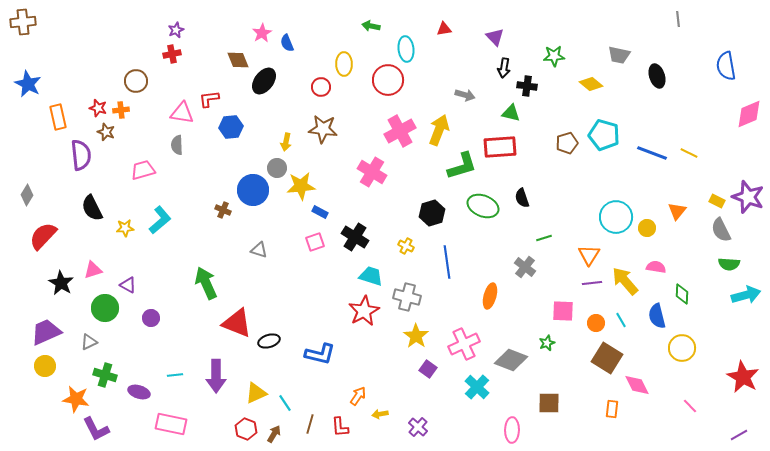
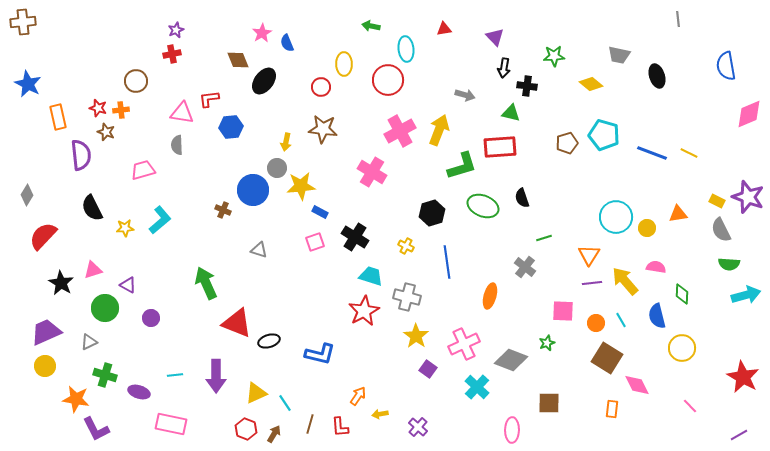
orange triangle at (677, 211): moved 1 px right, 3 px down; rotated 42 degrees clockwise
